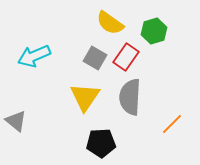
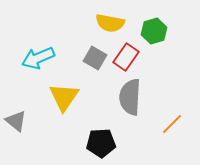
yellow semicircle: rotated 24 degrees counterclockwise
cyan arrow: moved 4 px right, 2 px down
yellow triangle: moved 21 px left
